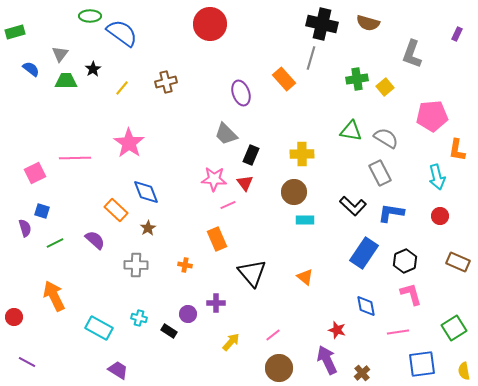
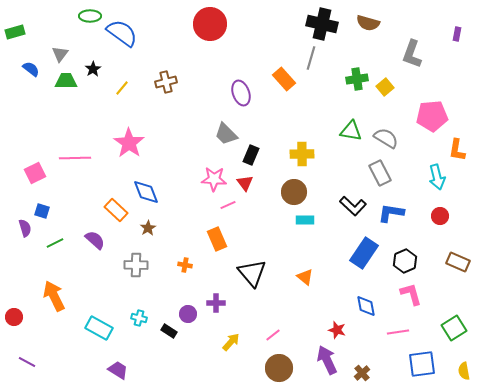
purple rectangle at (457, 34): rotated 16 degrees counterclockwise
